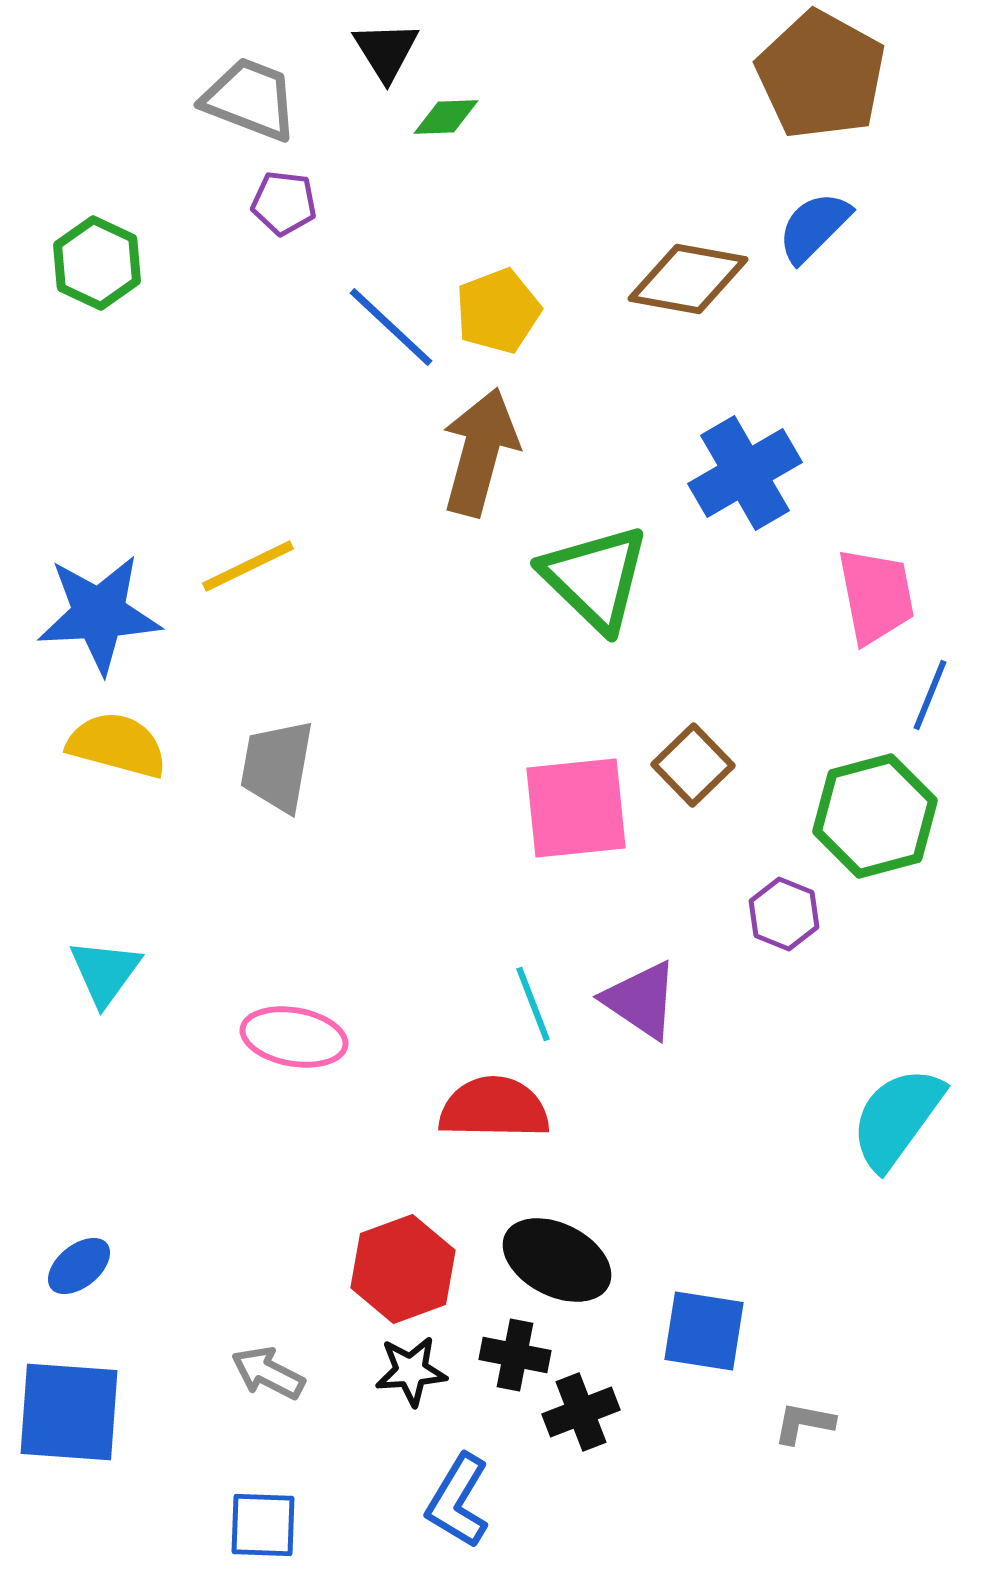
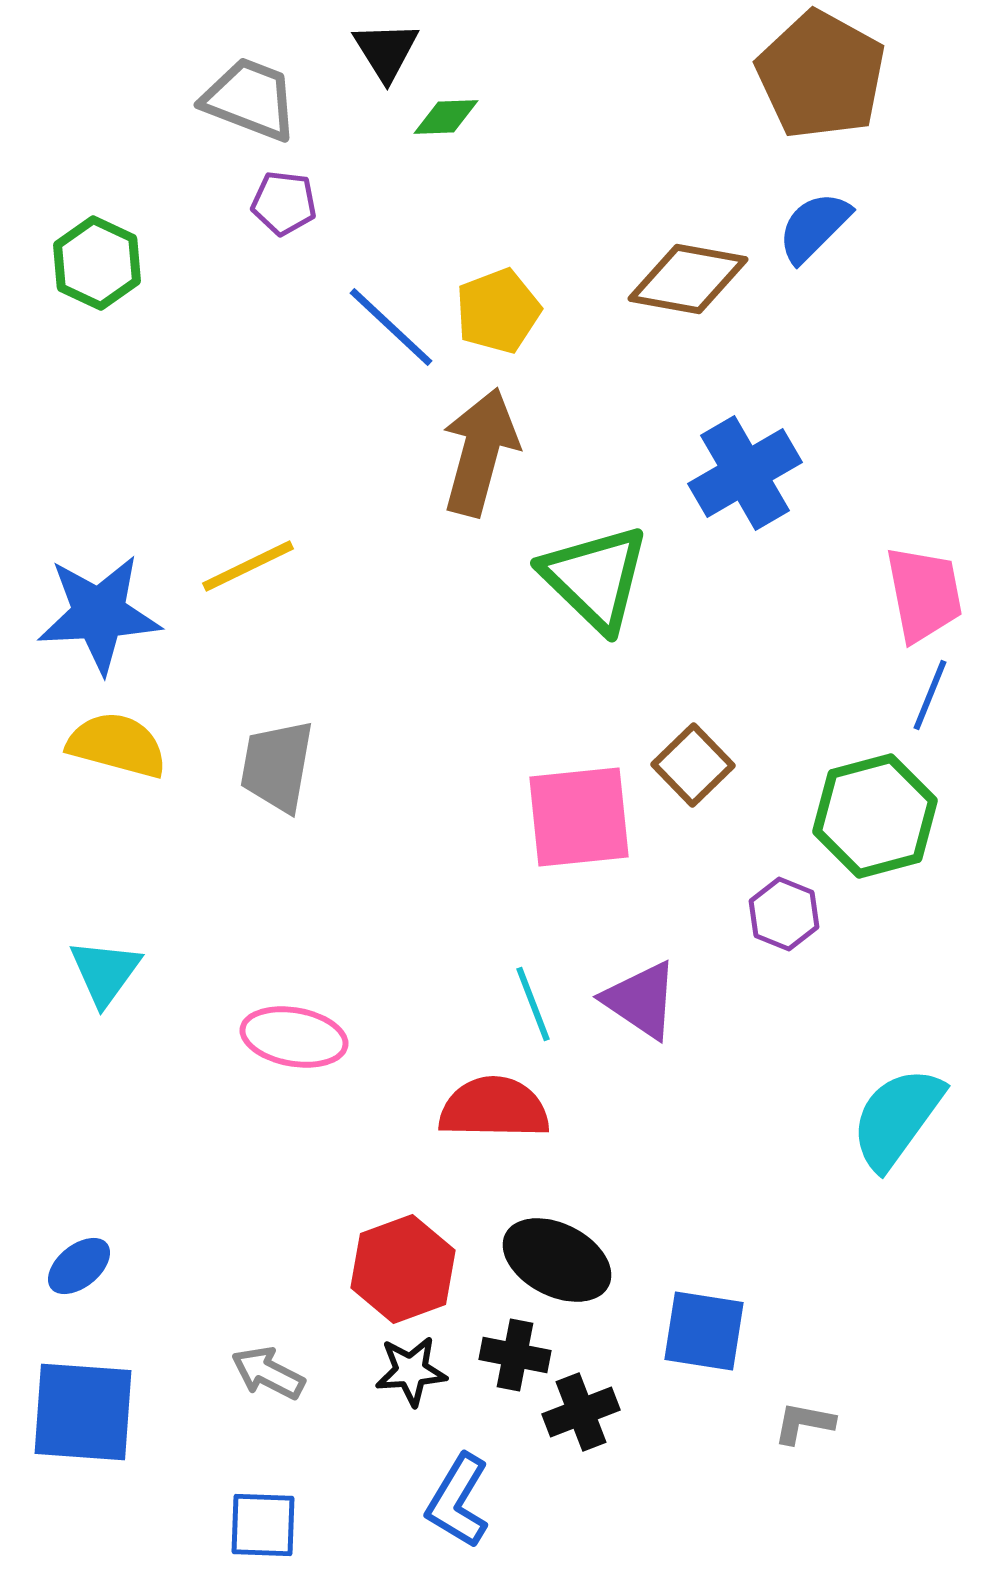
pink trapezoid at (876, 596): moved 48 px right, 2 px up
pink square at (576, 808): moved 3 px right, 9 px down
blue square at (69, 1412): moved 14 px right
